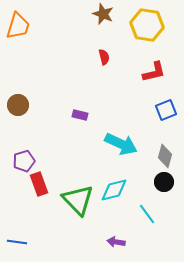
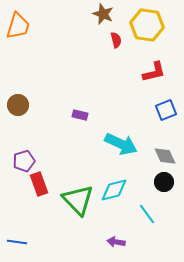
red semicircle: moved 12 px right, 17 px up
gray diamond: rotated 40 degrees counterclockwise
